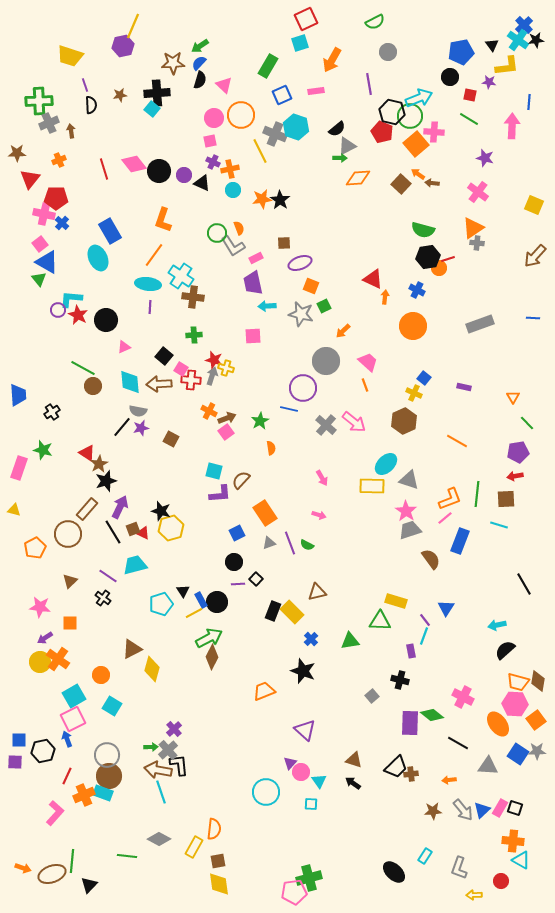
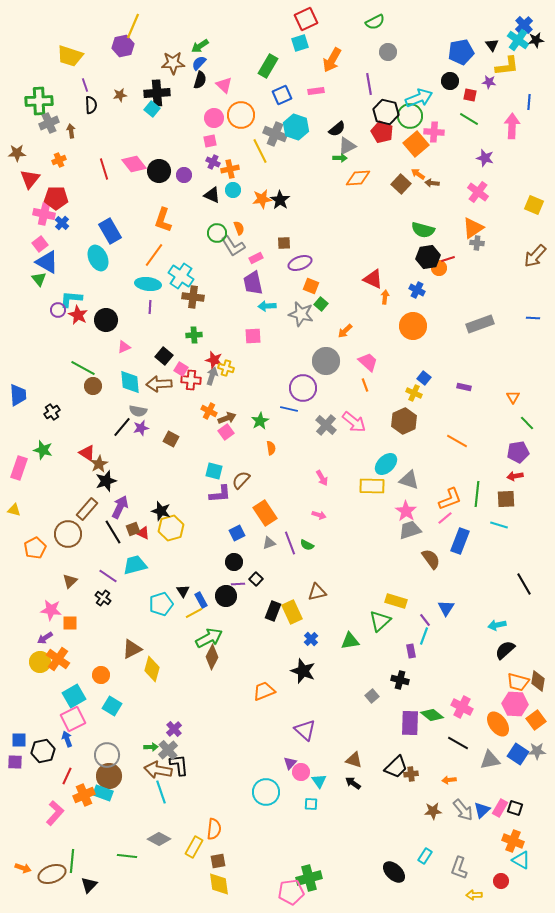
black circle at (450, 77): moved 4 px down
black hexagon at (392, 112): moved 6 px left
black triangle at (202, 183): moved 10 px right, 12 px down
green square at (324, 306): moved 3 px left, 2 px up; rotated 24 degrees counterclockwise
orange arrow at (343, 331): moved 2 px right
black circle at (217, 602): moved 9 px right, 6 px up
pink star at (40, 607): moved 11 px right, 3 px down
yellow rectangle at (292, 612): rotated 20 degrees clockwise
green triangle at (380, 621): rotated 45 degrees counterclockwise
pink cross at (463, 697): moved 1 px left, 10 px down
gray triangle at (488, 766): moved 2 px right, 6 px up; rotated 15 degrees counterclockwise
orange cross at (513, 841): rotated 15 degrees clockwise
pink pentagon at (294, 892): moved 3 px left
